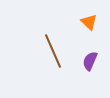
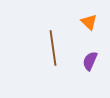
brown line: moved 3 px up; rotated 16 degrees clockwise
